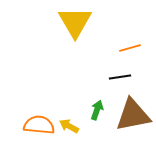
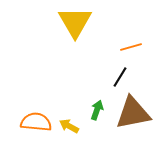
orange line: moved 1 px right, 1 px up
black line: rotated 50 degrees counterclockwise
brown triangle: moved 2 px up
orange semicircle: moved 3 px left, 3 px up
